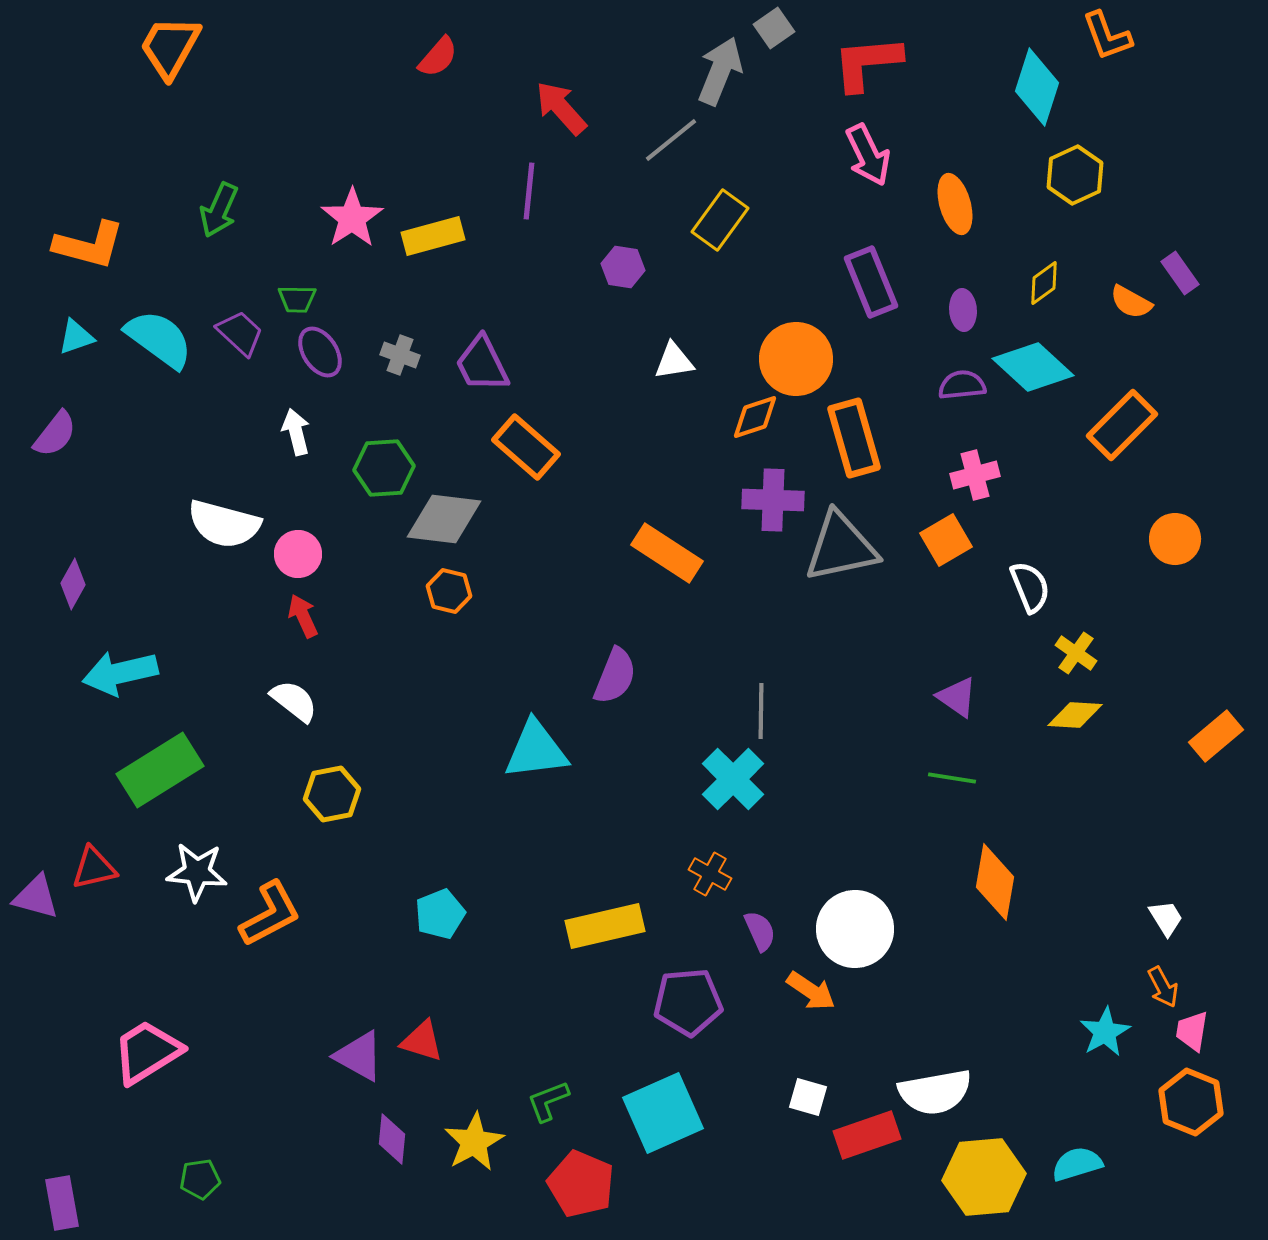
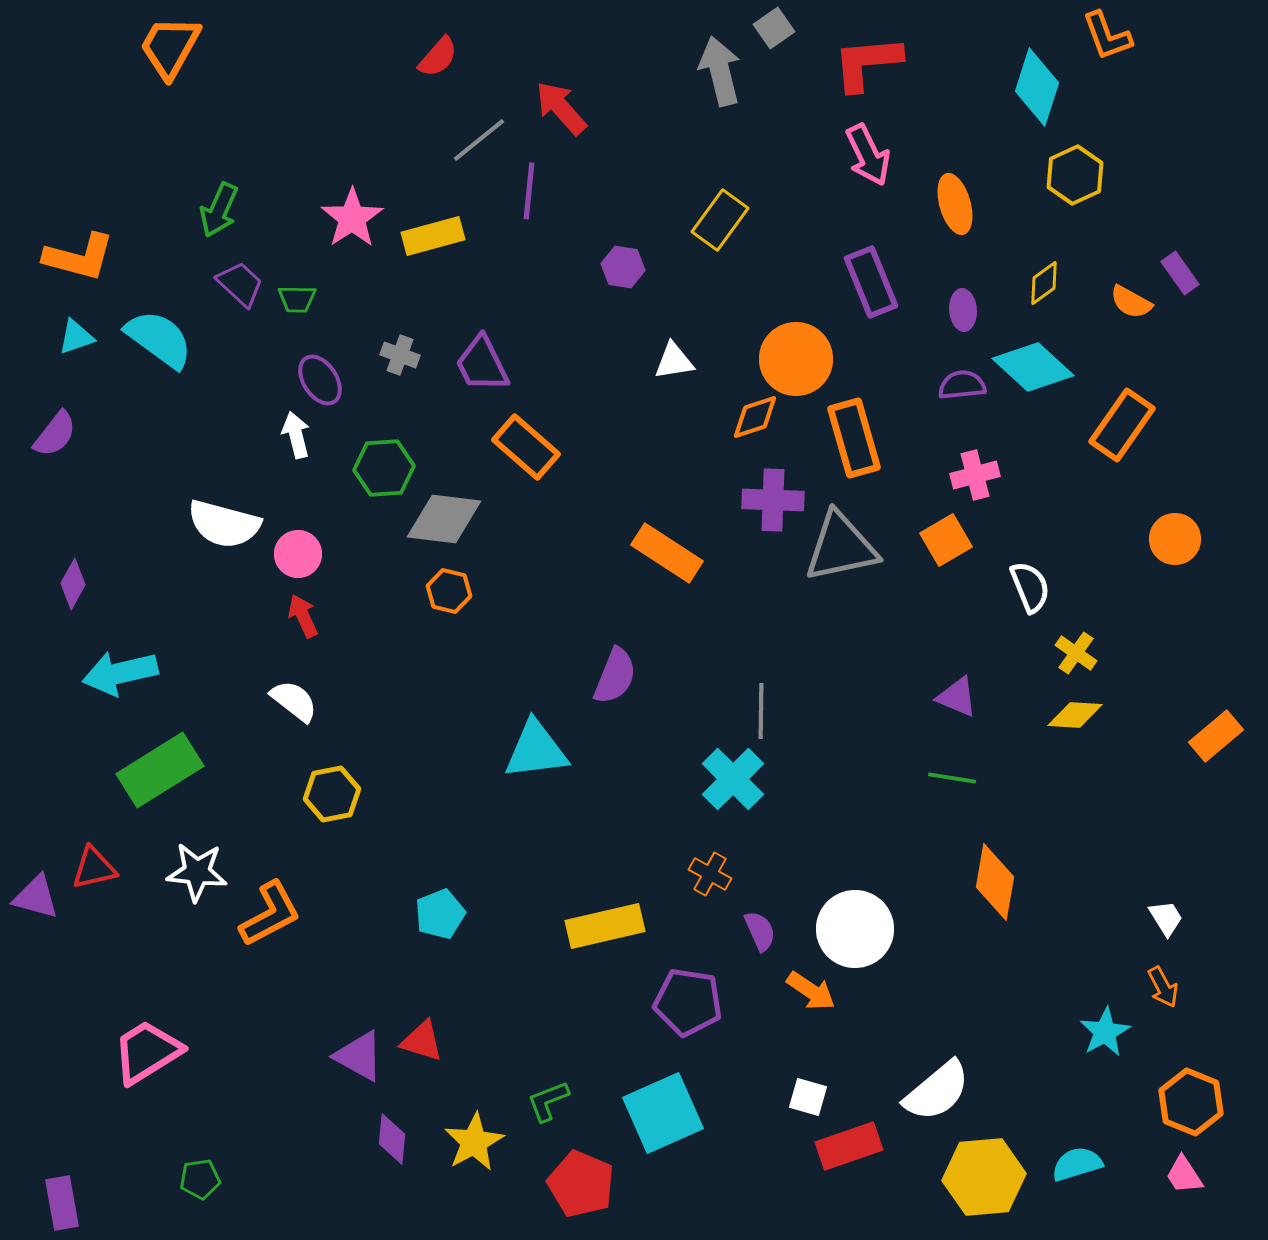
gray arrow at (720, 71): rotated 36 degrees counterclockwise
gray line at (671, 140): moved 192 px left
orange L-shape at (89, 245): moved 10 px left, 12 px down
purple trapezoid at (240, 333): moved 49 px up
purple ellipse at (320, 352): moved 28 px down
orange rectangle at (1122, 425): rotated 10 degrees counterclockwise
white arrow at (296, 432): moved 3 px down
purple triangle at (957, 697): rotated 12 degrees counterclockwise
purple pentagon at (688, 1002): rotated 14 degrees clockwise
pink trapezoid at (1192, 1031): moved 8 px left, 144 px down; rotated 42 degrees counterclockwise
white semicircle at (935, 1092): moved 2 px right, 1 px up; rotated 30 degrees counterclockwise
red rectangle at (867, 1135): moved 18 px left, 11 px down
